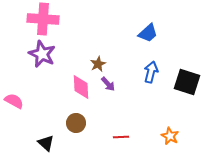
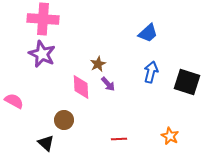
brown circle: moved 12 px left, 3 px up
red line: moved 2 px left, 2 px down
